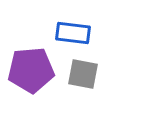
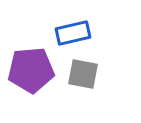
blue rectangle: rotated 20 degrees counterclockwise
